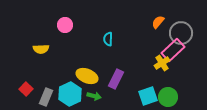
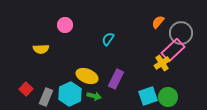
cyan semicircle: rotated 32 degrees clockwise
